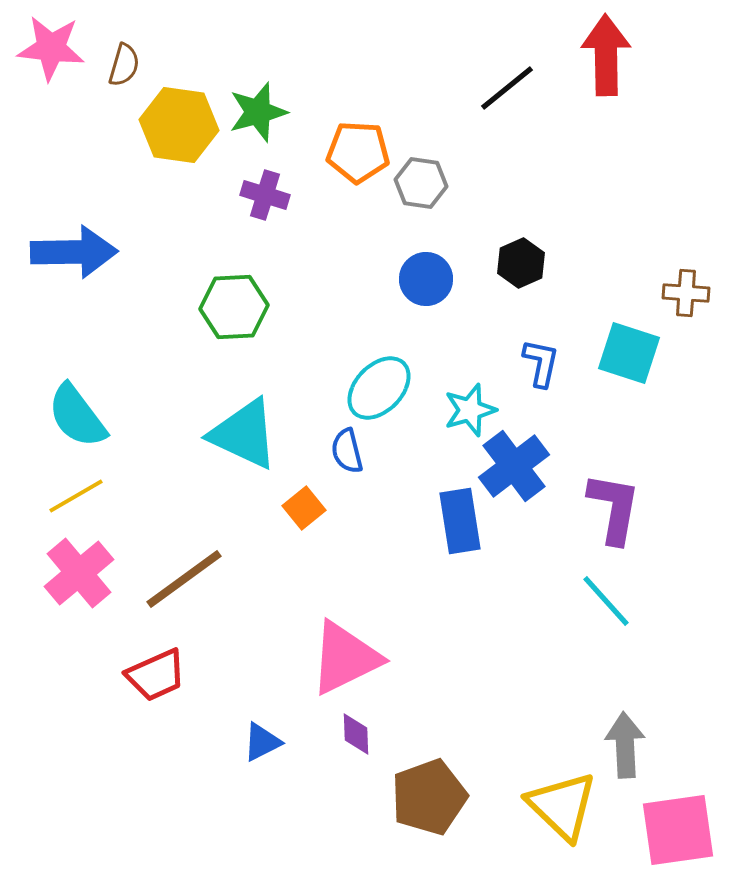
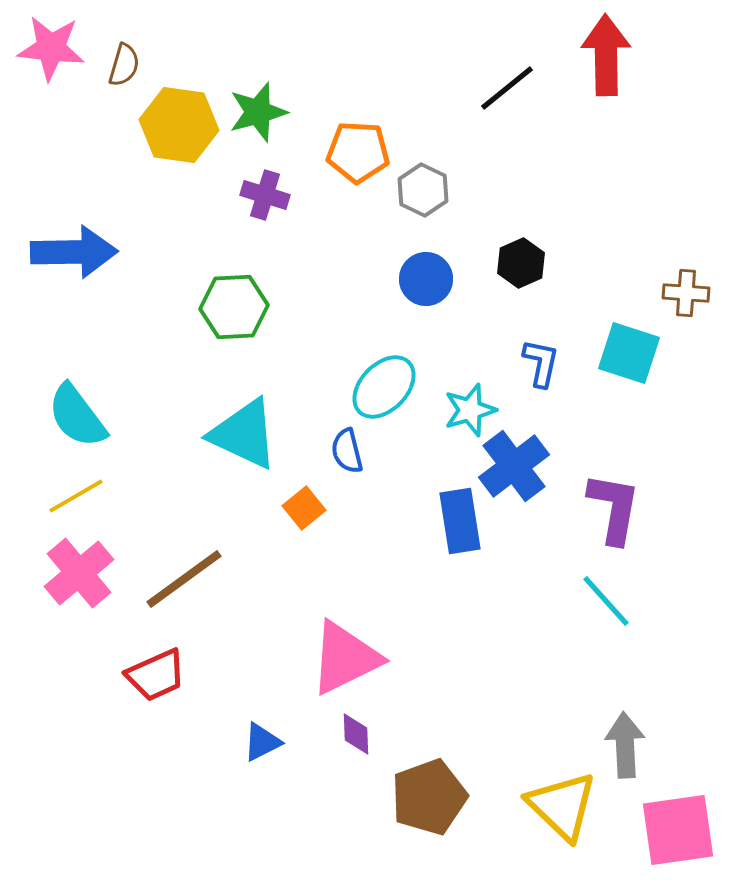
gray hexagon: moved 2 px right, 7 px down; rotated 18 degrees clockwise
cyan ellipse: moved 5 px right, 1 px up
